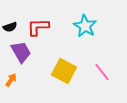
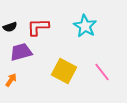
purple trapezoid: rotated 75 degrees counterclockwise
